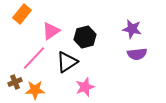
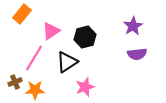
purple star: moved 1 px right, 3 px up; rotated 30 degrees clockwise
pink line: rotated 12 degrees counterclockwise
